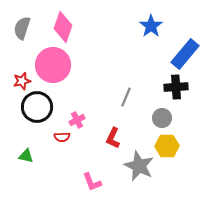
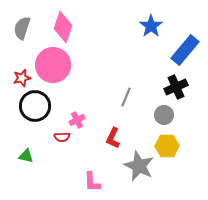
blue rectangle: moved 4 px up
red star: moved 3 px up
black cross: rotated 20 degrees counterclockwise
black circle: moved 2 px left, 1 px up
gray circle: moved 2 px right, 3 px up
pink L-shape: rotated 20 degrees clockwise
